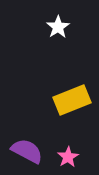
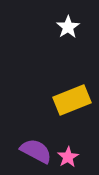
white star: moved 10 px right
purple semicircle: moved 9 px right
